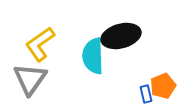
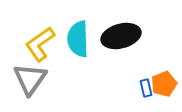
cyan semicircle: moved 15 px left, 17 px up
orange pentagon: moved 1 px right, 2 px up
blue rectangle: moved 6 px up
